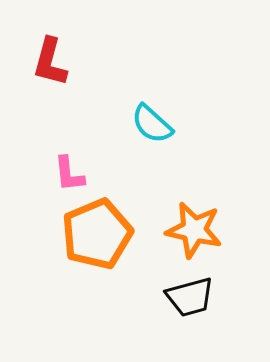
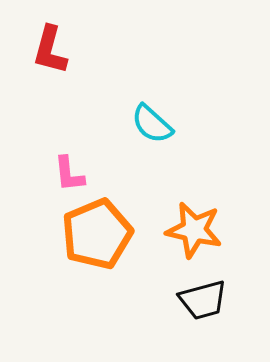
red L-shape: moved 12 px up
black trapezoid: moved 13 px right, 3 px down
